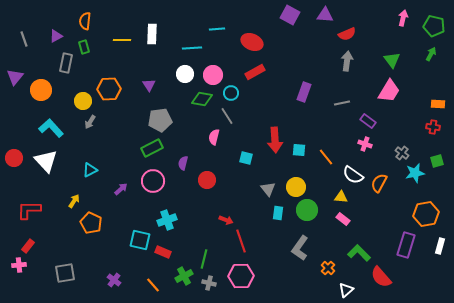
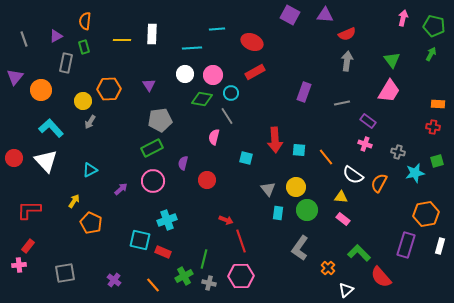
gray cross at (402, 153): moved 4 px left, 1 px up; rotated 24 degrees counterclockwise
